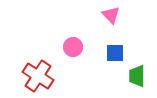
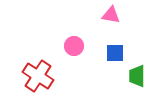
pink triangle: rotated 36 degrees counterclockwise
pink circle: moved 1 px right, 1 px up
